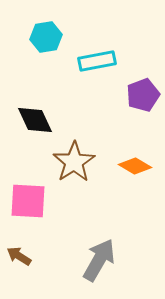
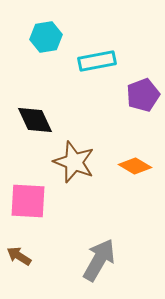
brown star: rotated 18 degrees counterclockwise
